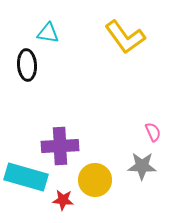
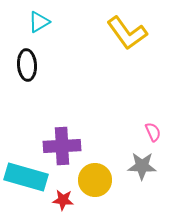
cyan triangle: moved 9 px left, 11 px up; rotated 40 degrees counterclockwise
yellow L-shape: moved 2 px right, 4 px up
purple cross: moved 2 px right
